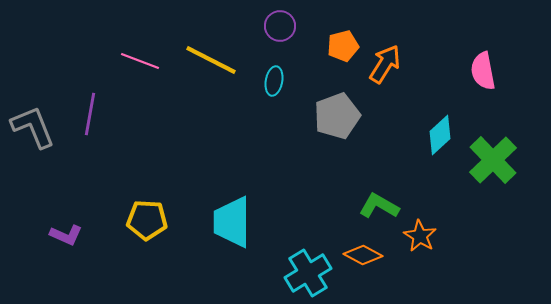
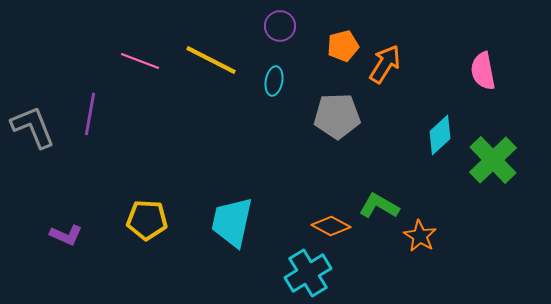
gray pentagon: rotated 18 degrees clockwise
cyan trapezoid: rotated 12 degrees clockwise
orange diamond: moved 32 px left, 29 px up
